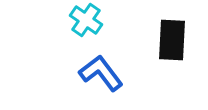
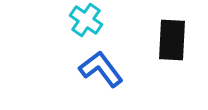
blue L-shape: moved 4 px up
